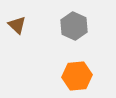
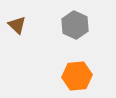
gray hexagon: moved 1 px right, 1 px up
